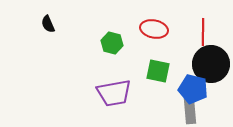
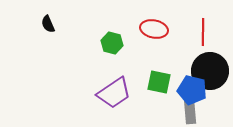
black circle: moved 1 px left, 7 px down
green square: moved 1 px right, 11 px down
blue pentagon: moved 1 px left, 1 px down
purple trapezoid: rotated 24 degrees counterclockwise
